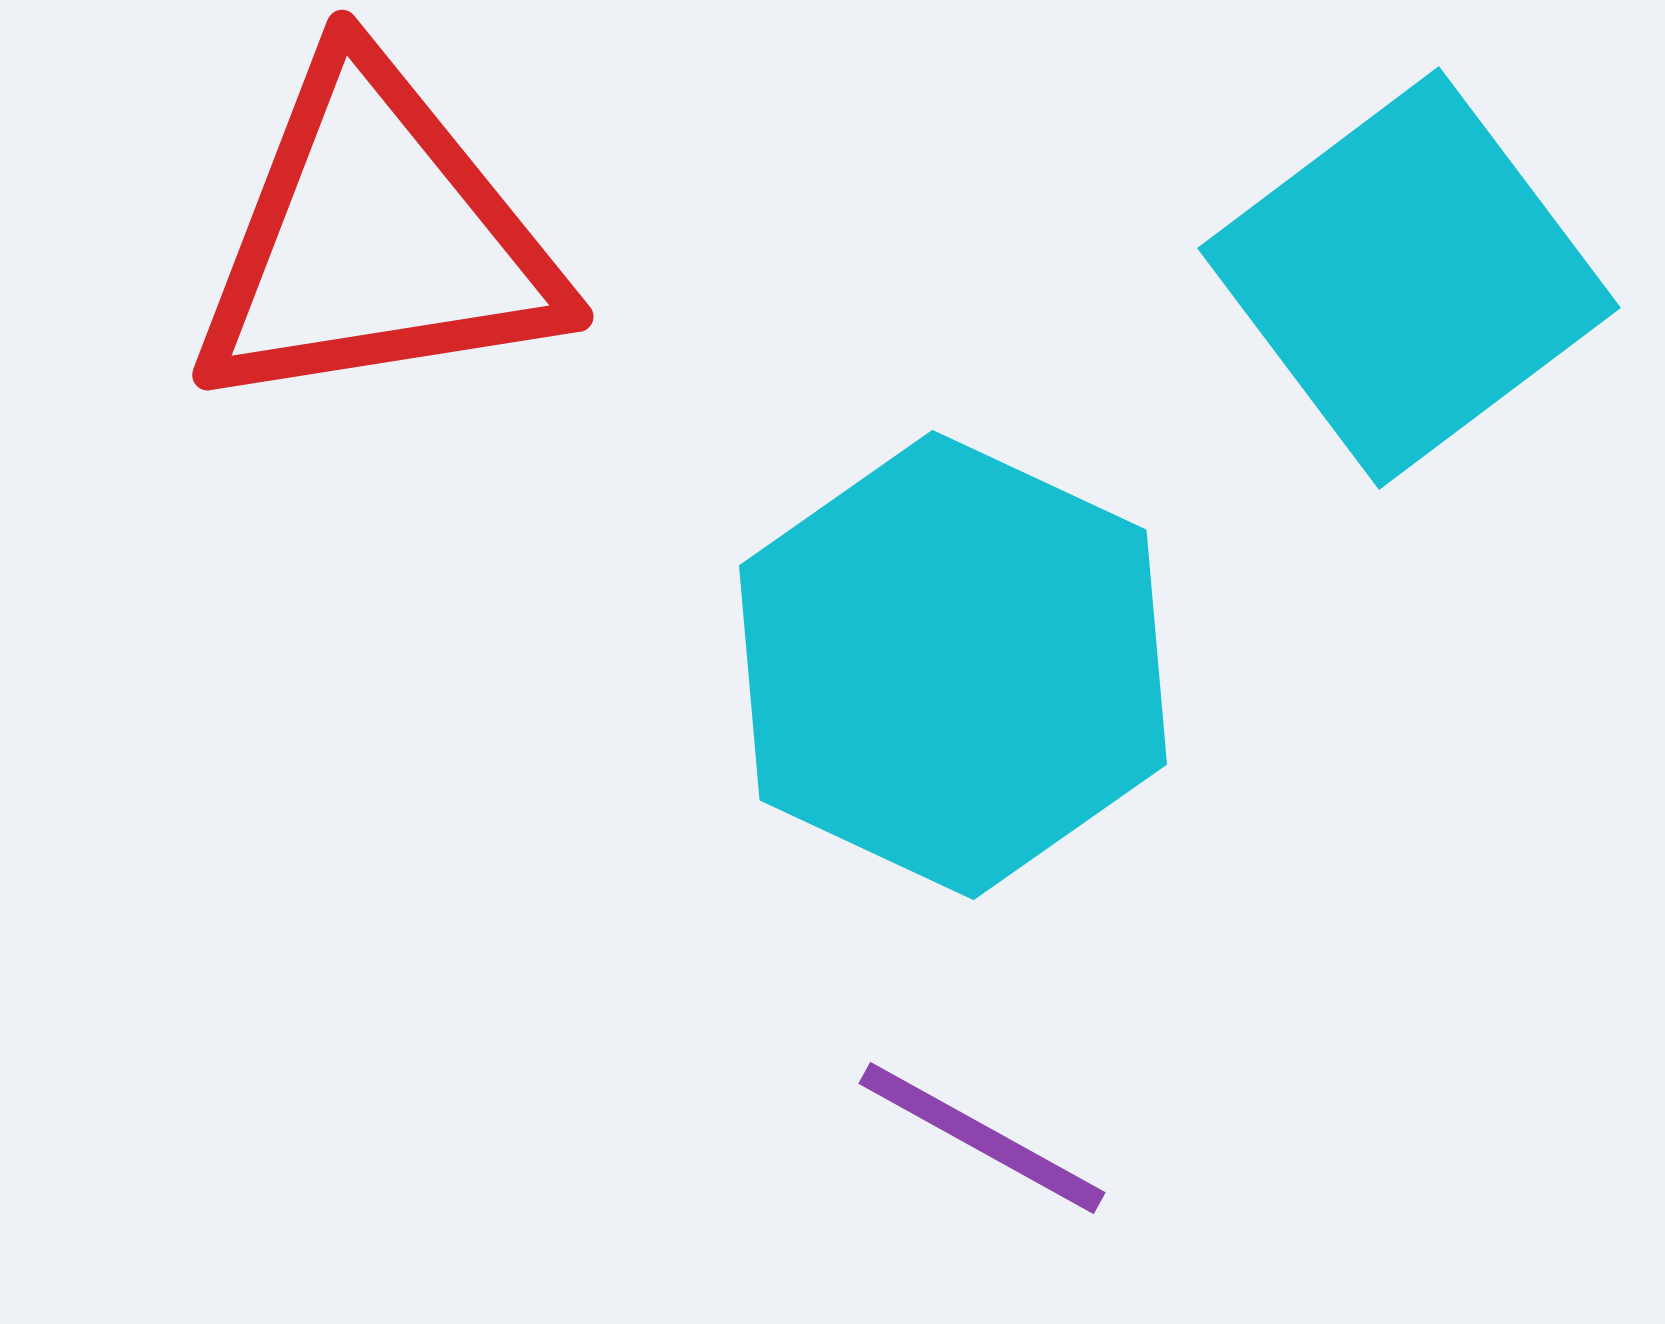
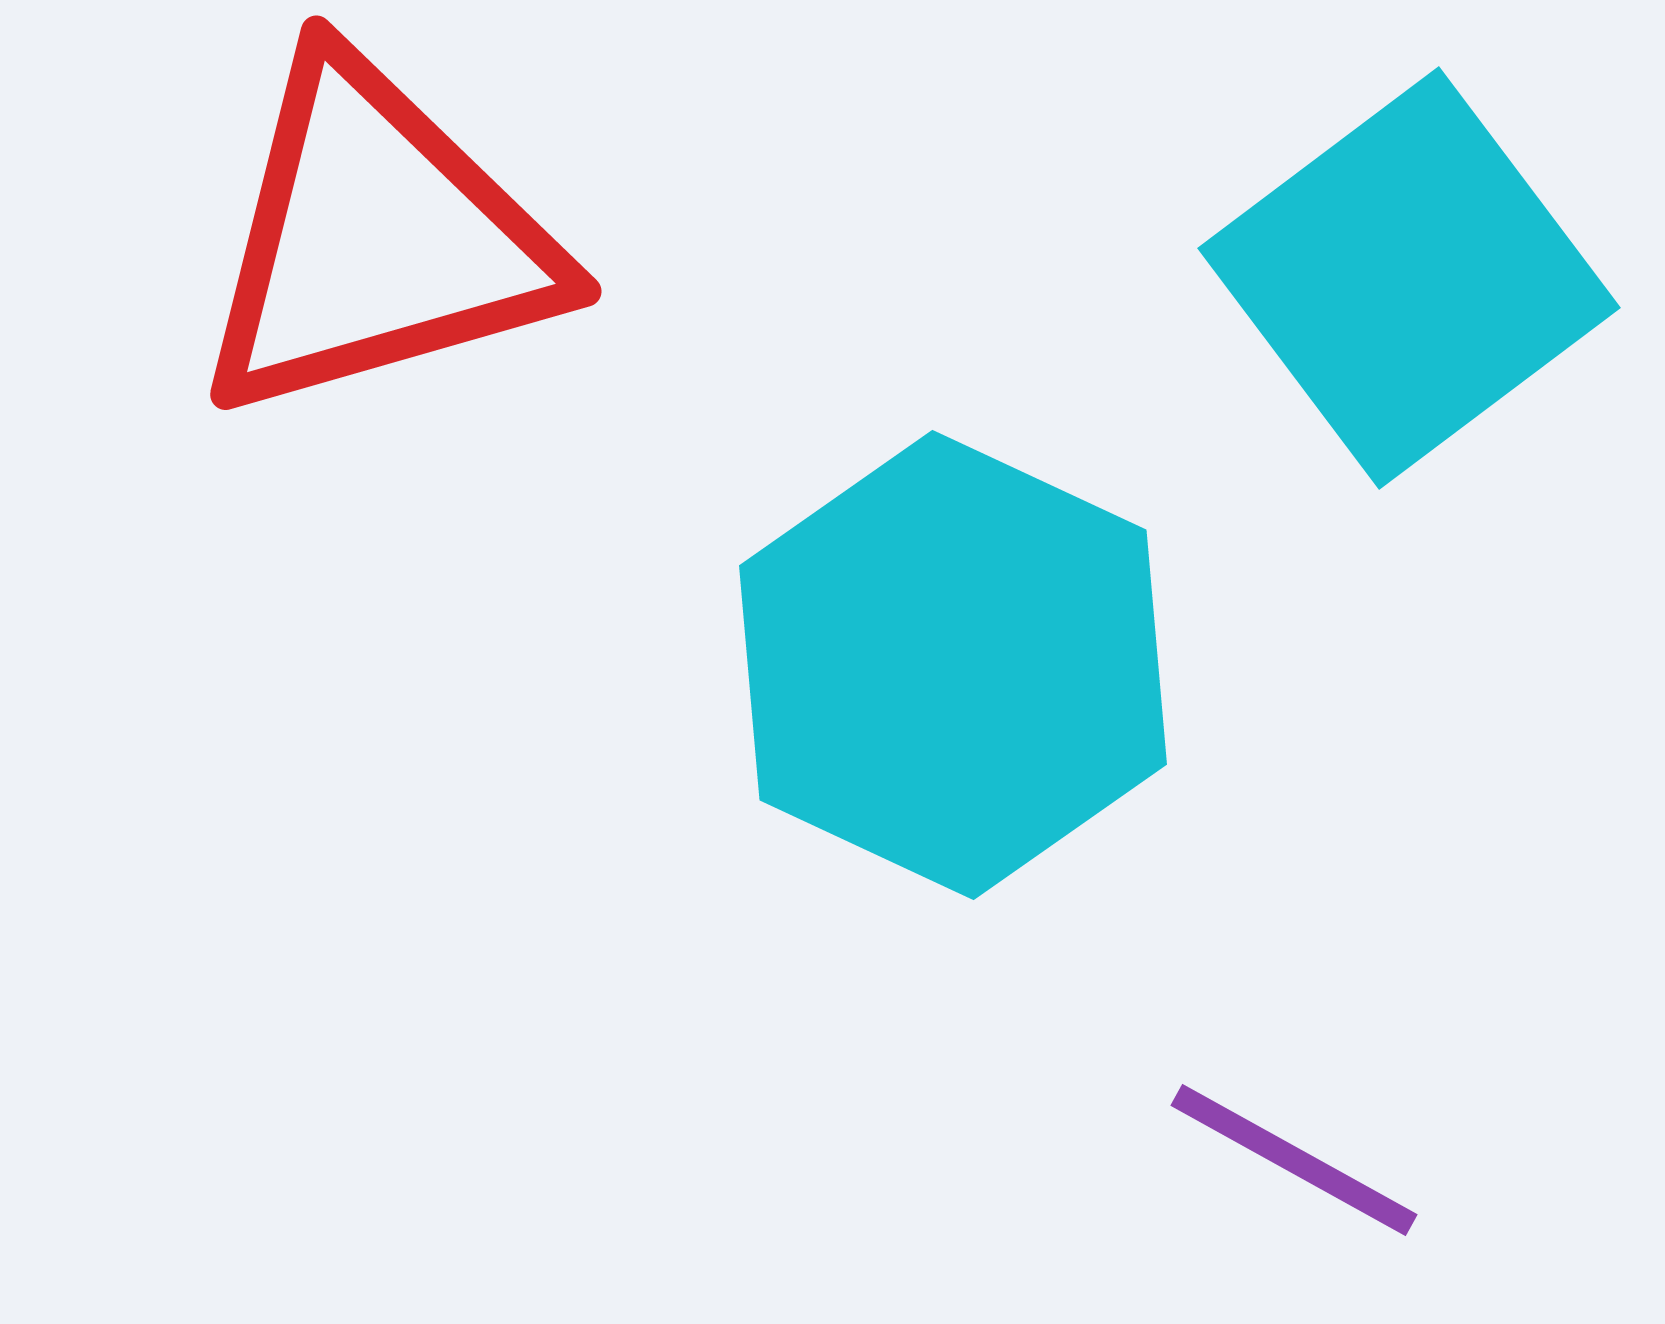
red triangle: rotated 7 degrees counterclockwise
purple line: moved 312 px right, 22 px down
